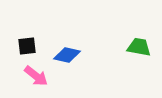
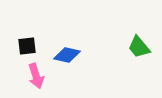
green trapezoid: rotated 140 degrees counterclockwise
pink arrow: rotated 35 degrees clockwise
